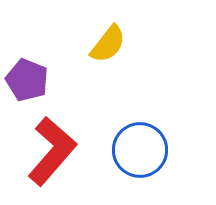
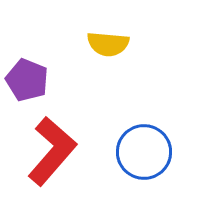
yellow semicircle: rotated 57 degrees clockwise
blue circle: moved 4 px right, 2 px down
